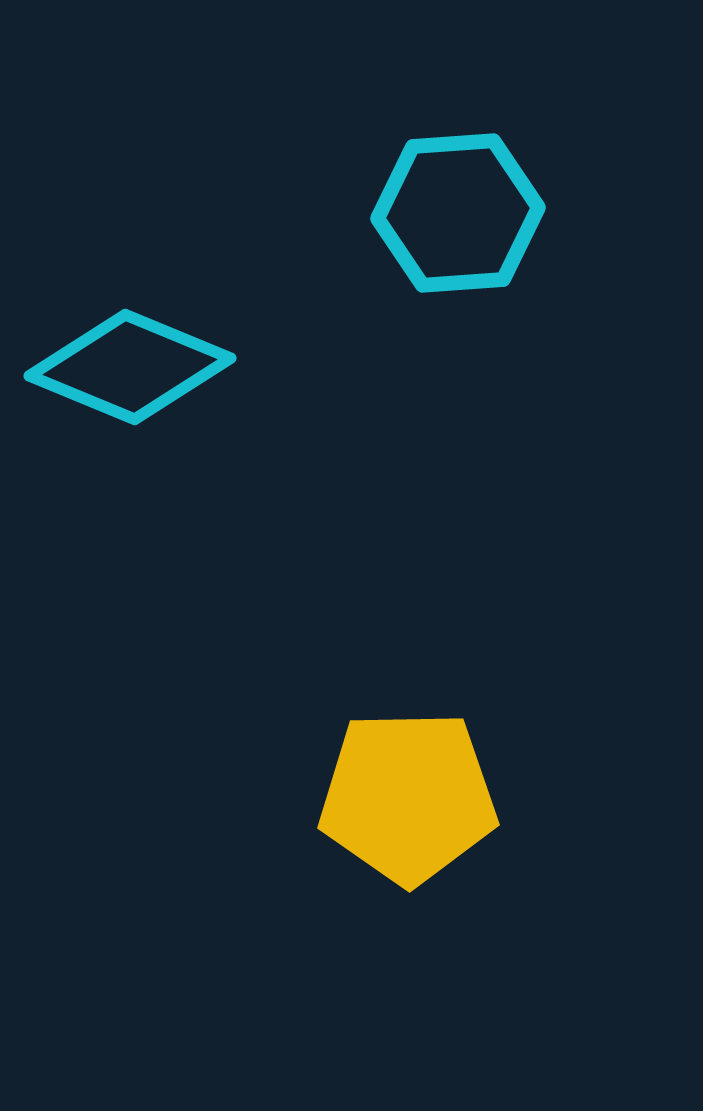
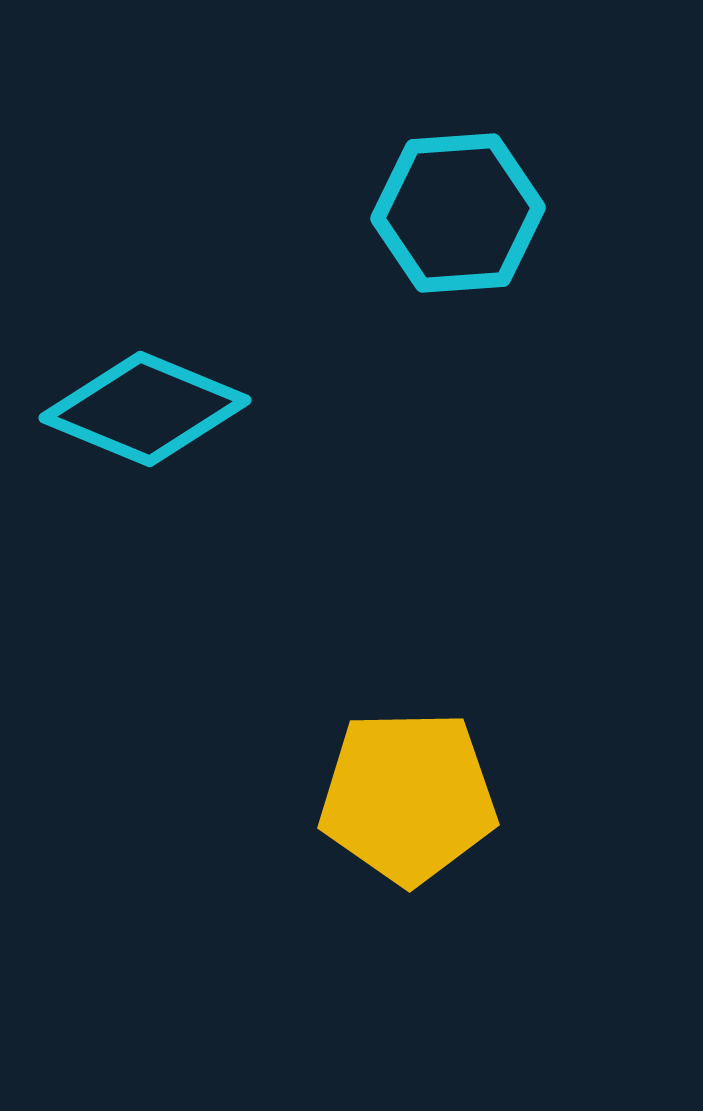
cyan diamond: moved 15 px right, 42 px down
